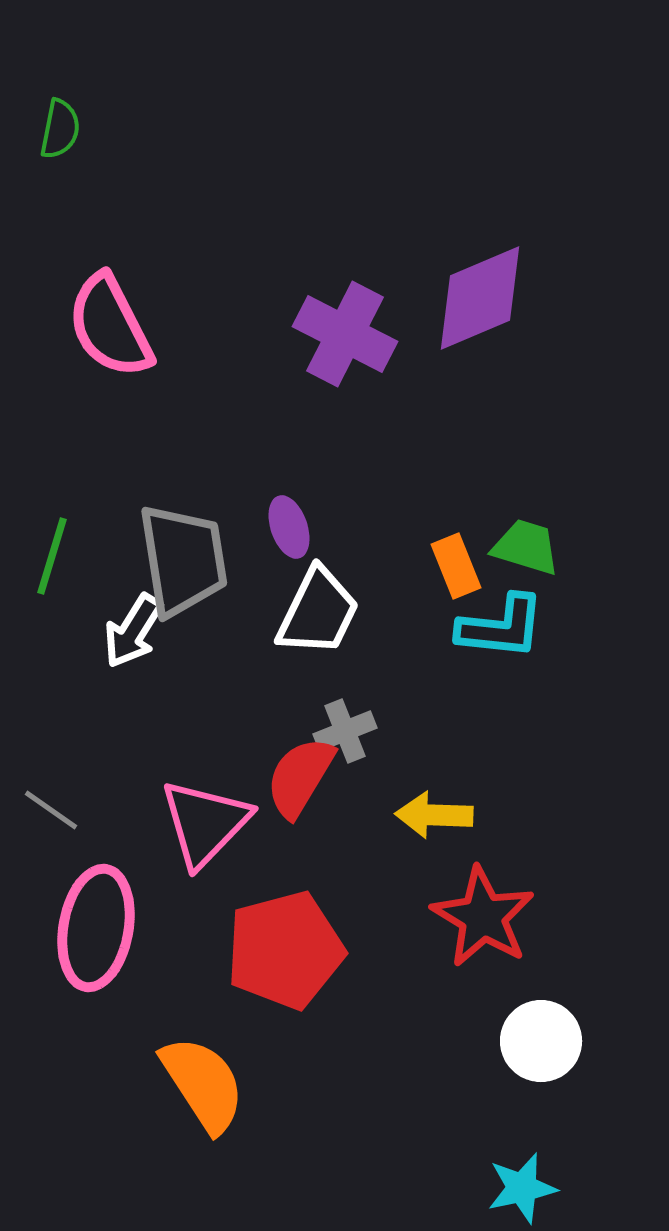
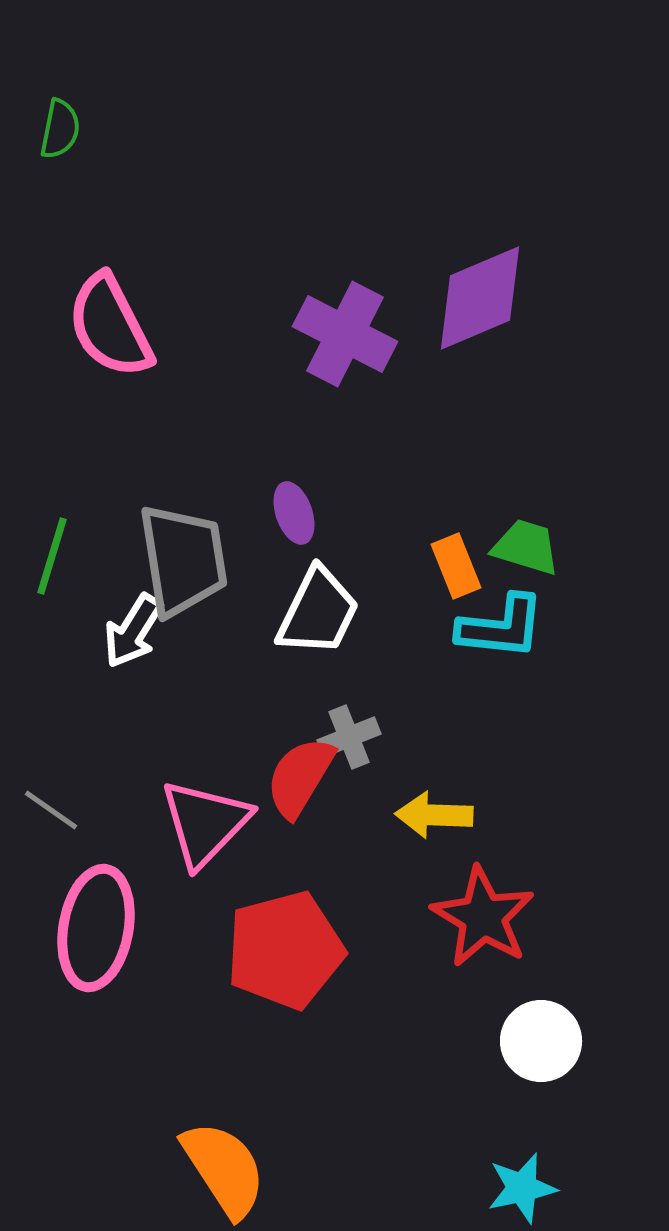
purple ellipse: moved 5 px right, 14 px up
gray cross: moved 4 px right, 6 px down
orange semicircle: moved 21 px right, 85 px down
